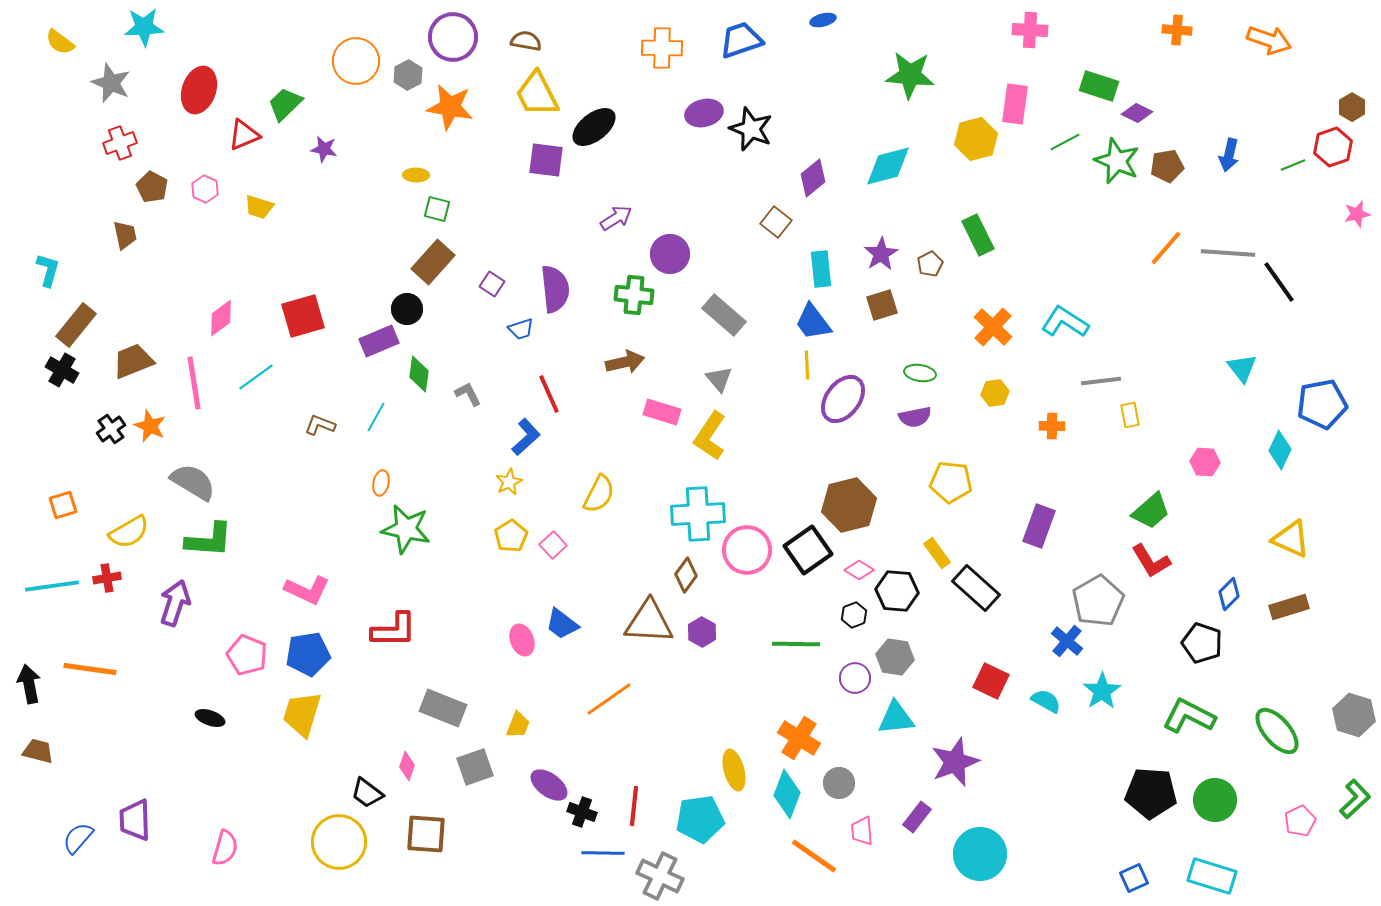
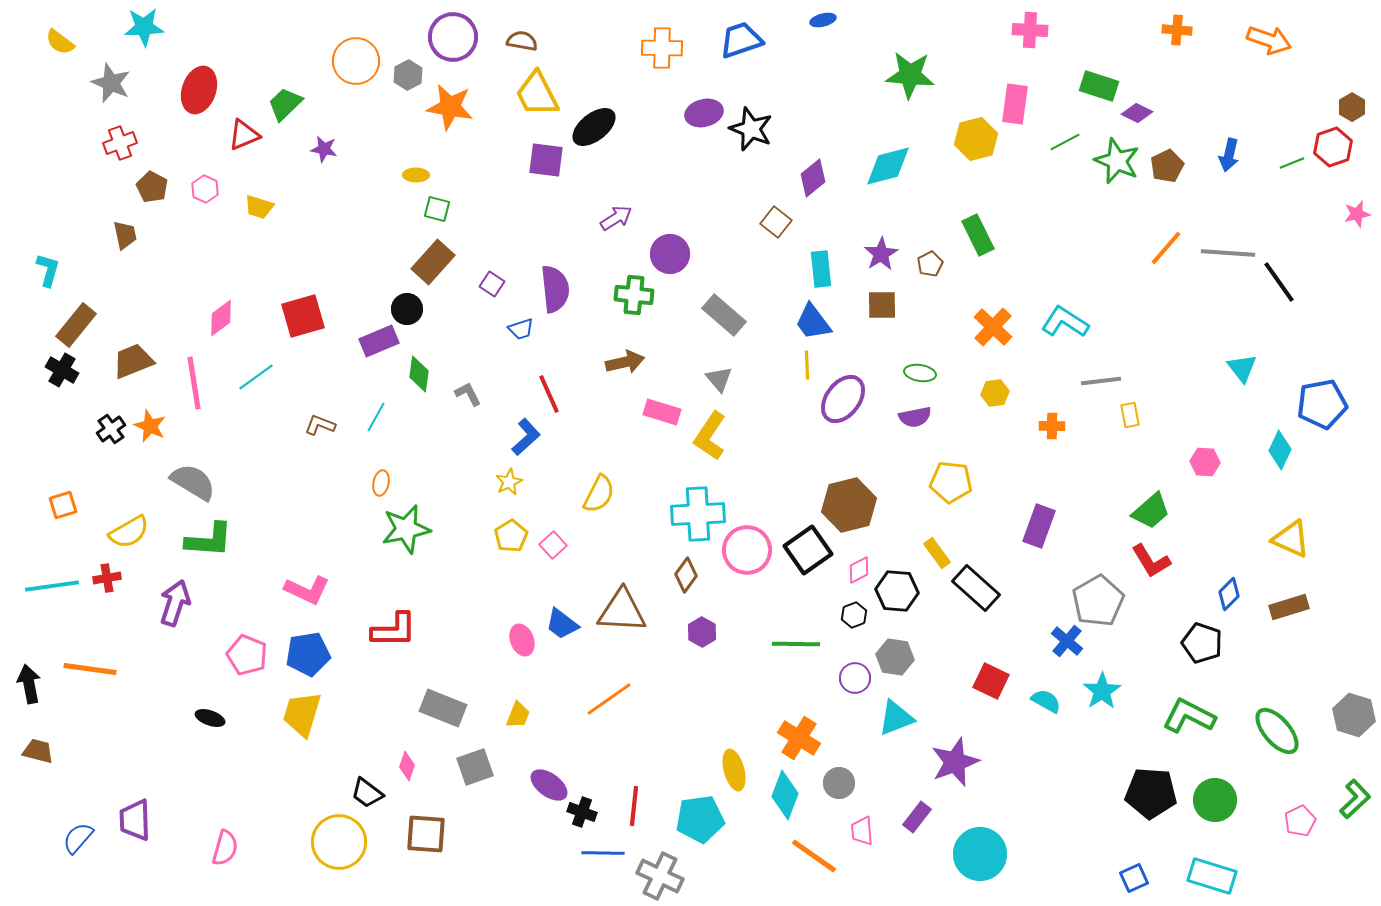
brown semicircle at (526, 41): moved 4 px left
green line at (1293, 165): moved 1 px left, 2 px up
brown pentagon at (1167, 166): rotated 16 degrees counterclockwise
brown square at (882, 305): rotated 16 degrees clockwise
green star at (406, 529): rotated 24 degrees counterclockwise
pink diamond at (859, 570): rotated 60 degrees counterclockwise
brown triangle at (649, 622): moved 27 px left, 11 px up
cyan triangle at (896, 718): rotated 15 degrees counterclockwise
yellow trapezoid at (518, 725): moved 10 px up
cyan diamond at (787, 794): moved 2 px left, 1 px down
